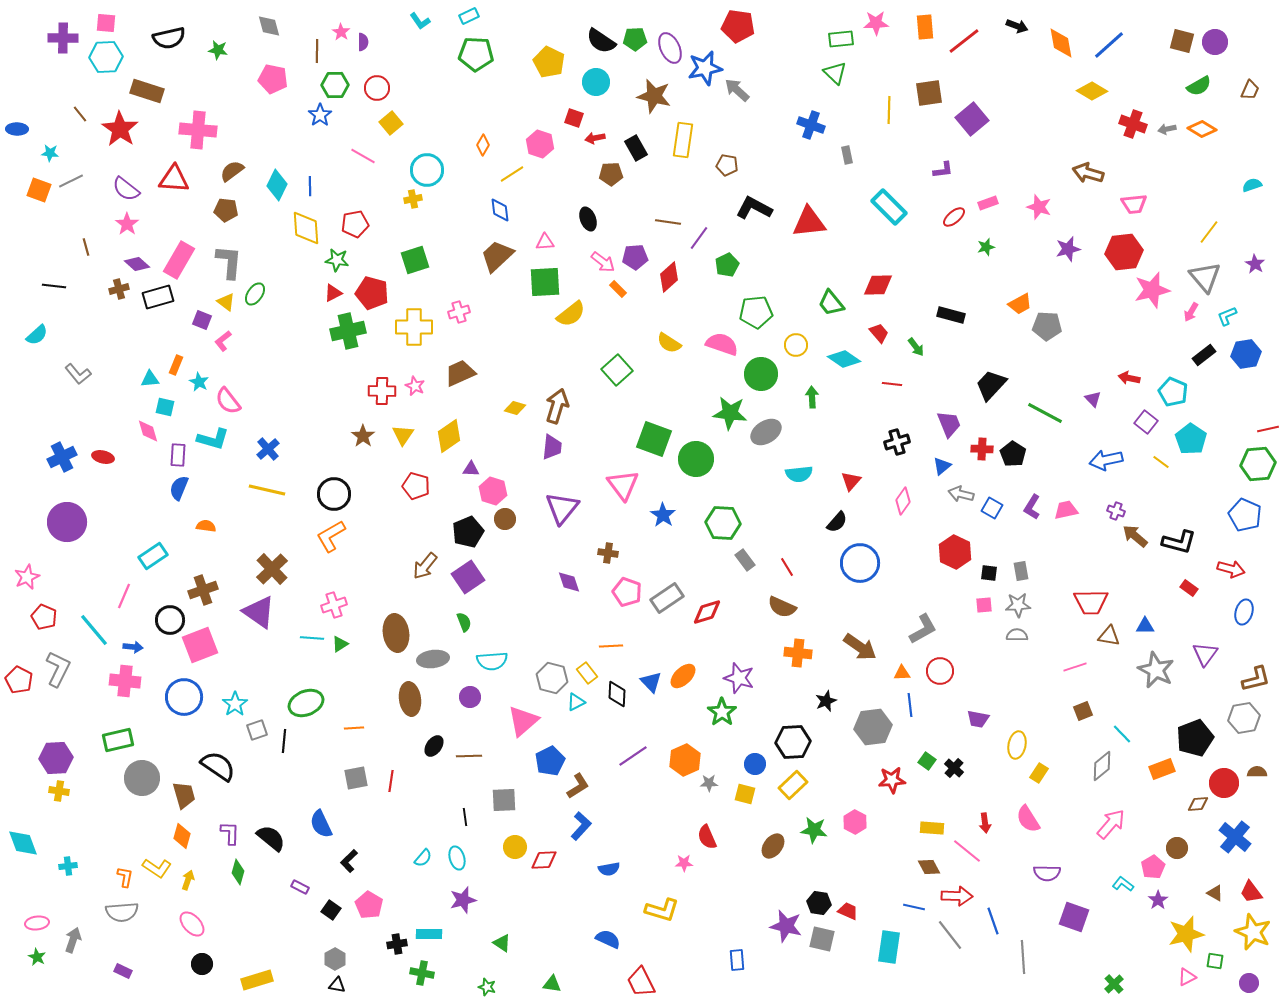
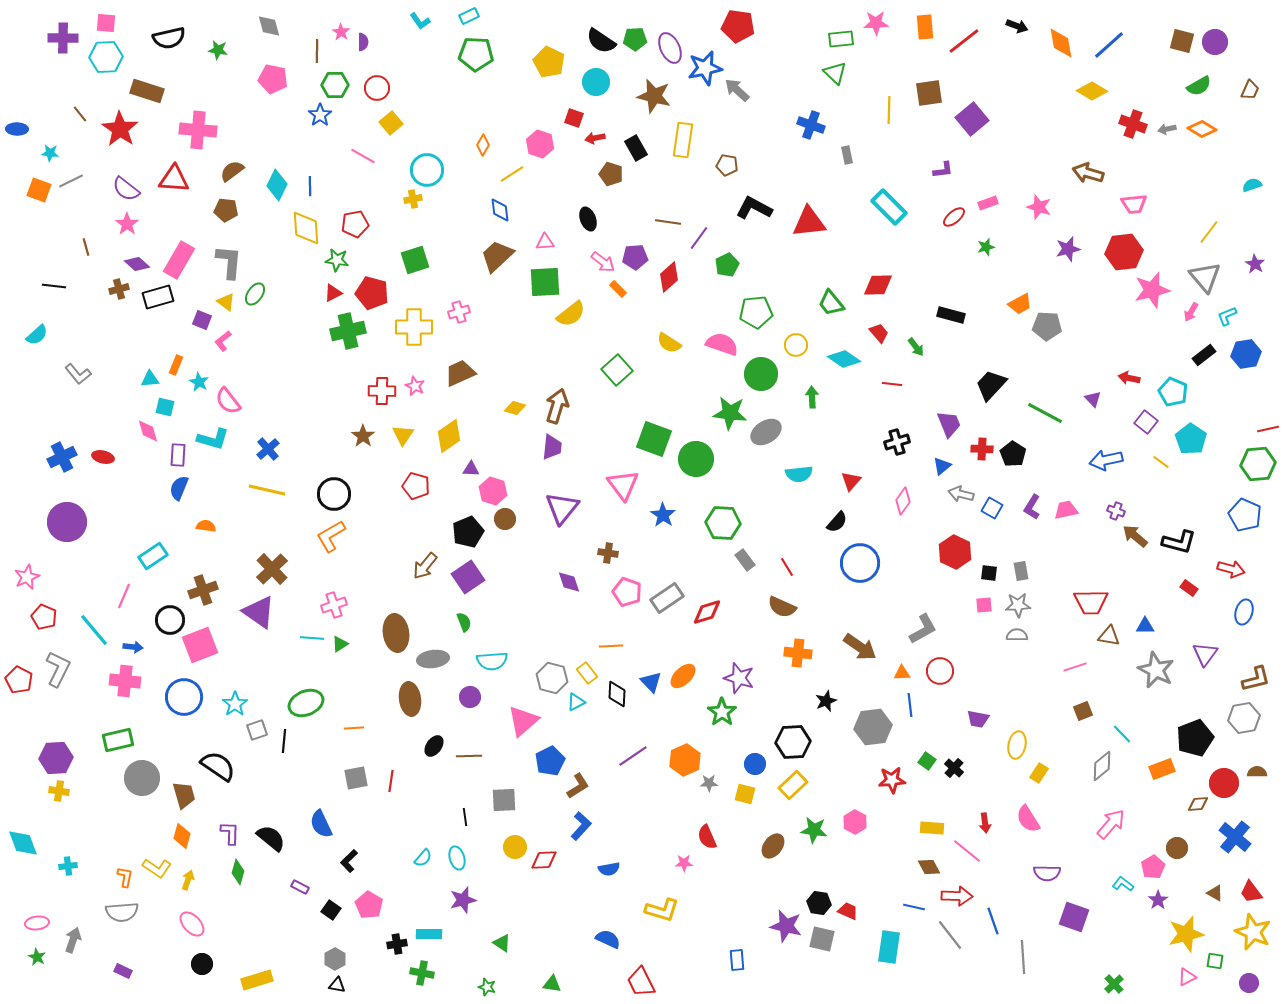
brown pentagon at (611, 174): rotated 20 degrees clockwise
